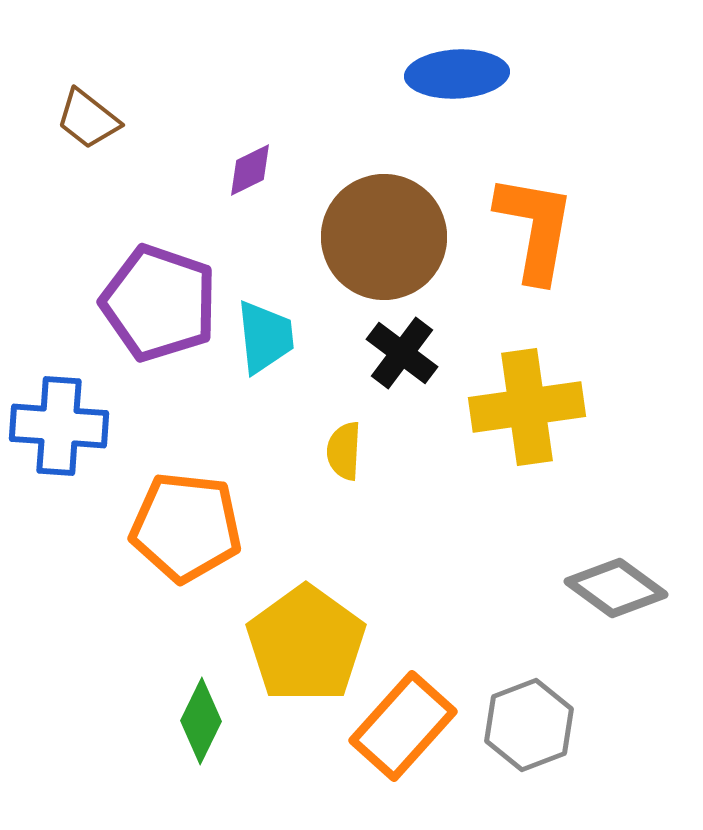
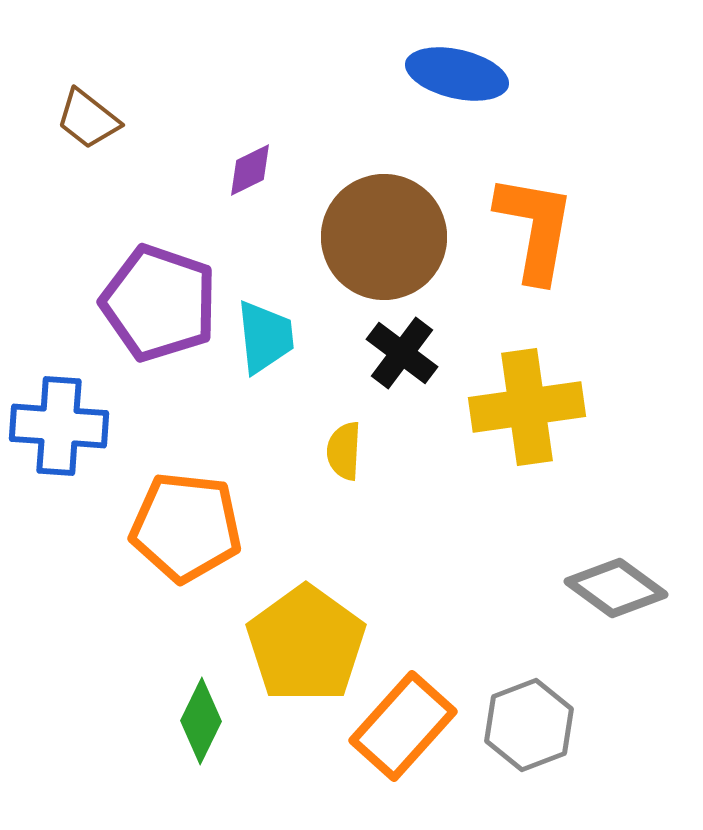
blue ellipse: rotated 16 degrees clockwise
